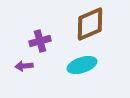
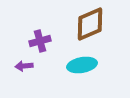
cyan ellipse: rotated 8 degrees clockwise
